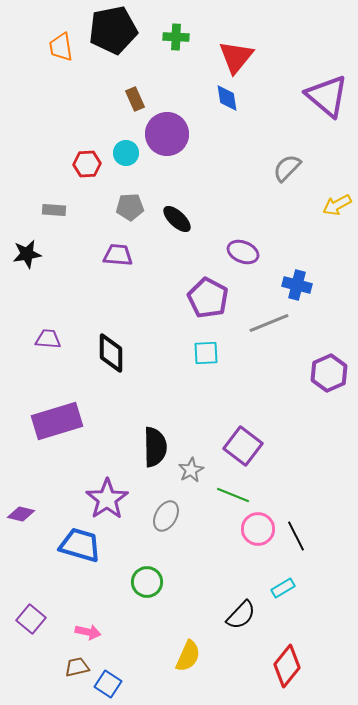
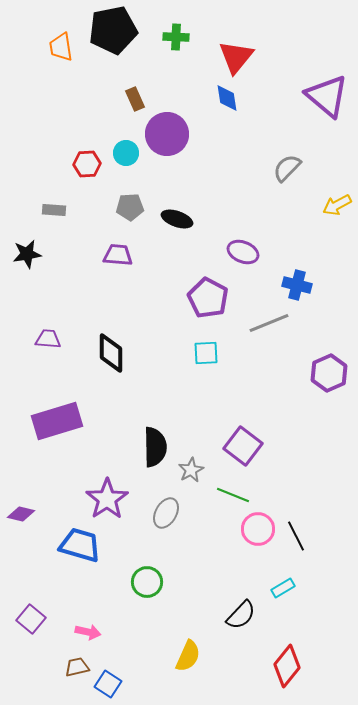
black ellipse at (177, 219): rotated 24 degrees counterclockwise
gray ellipse at (166, 516): moved 3 px up
